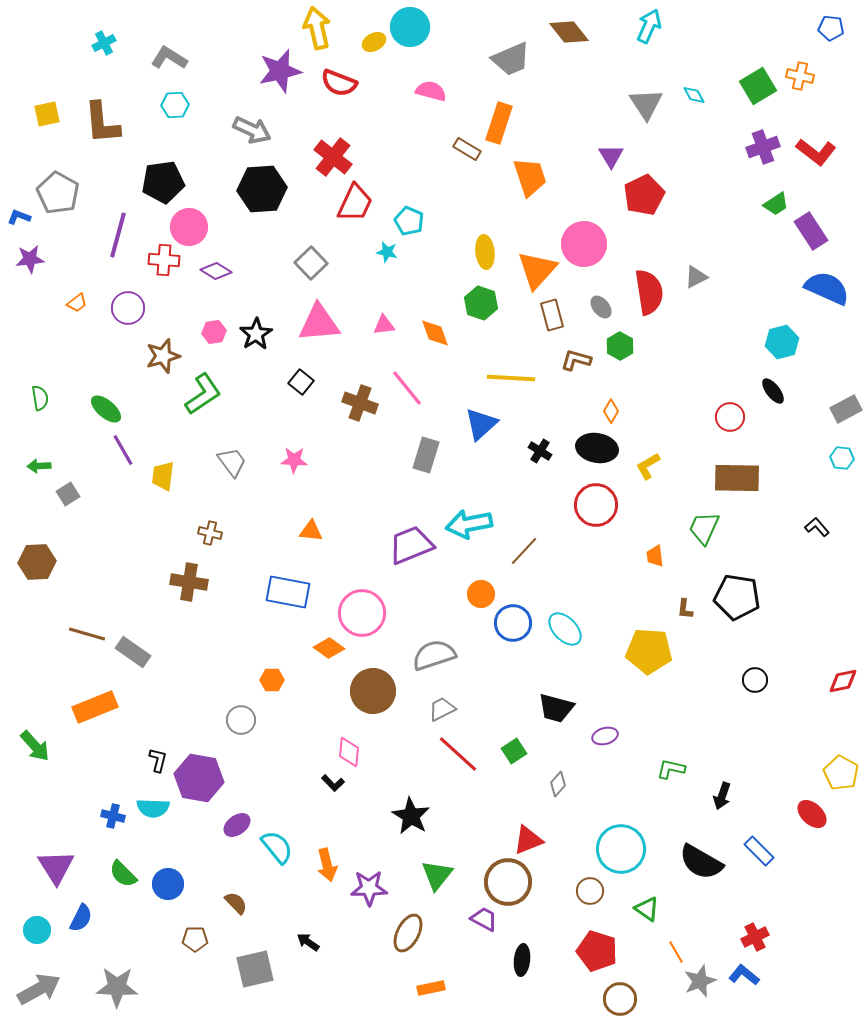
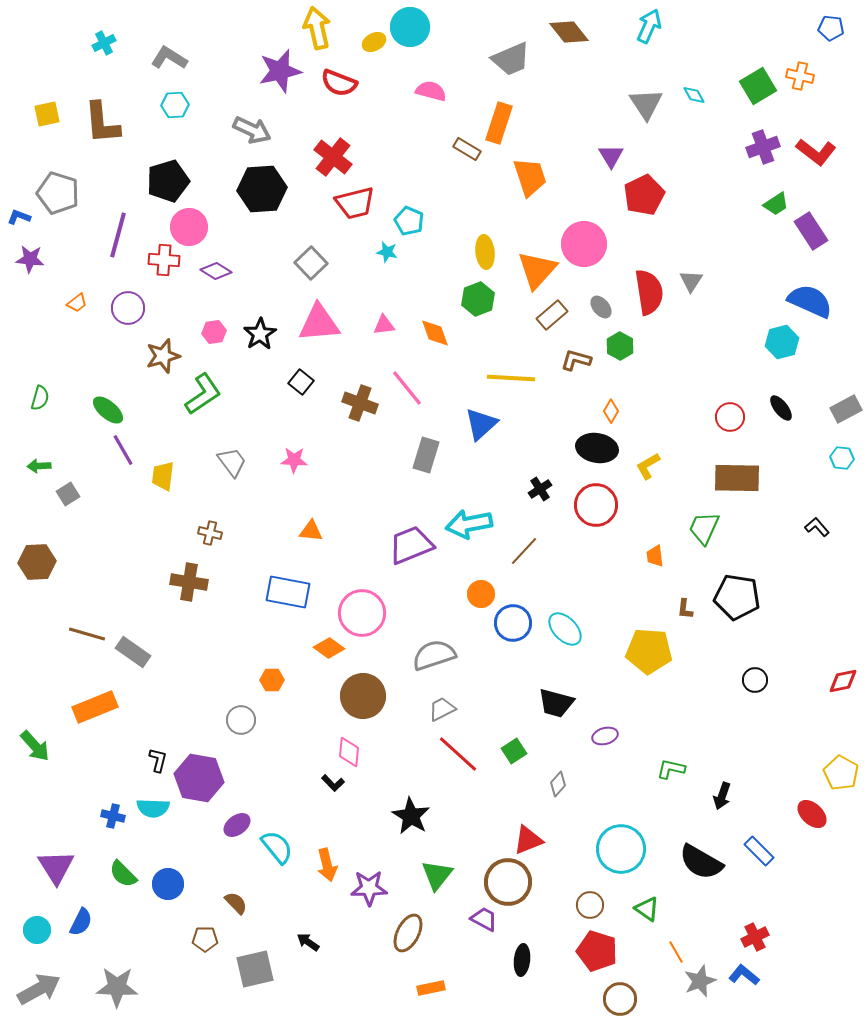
black pentagon at (163, 182): moved 5 px right, 1 px up; rotated 9 degrees counterclockwise
gray pentagon at (58, 193): rotated 12 degrees counterclockwise
red trapezoid at (355, 203): rotated 51 degrees clockwise
purple star at (30, 259): rotated 12 degrees clockwise
gray triangle at (696, 277): moved 5 px left, 4 px down; rotated 30 degrees counterclockwise
blue semicircle at (827, 288): moved 17 px left, 13 px down
green hexagon at (481, 303): moved 3 px left, 4 px up; rotated 20 degrees clockwise
brown rectangle at (552, 315): rotated 64 degrees clockwise
black star at (256, 334): moved 4 px right
black ellipse at (773, 391): moved 8 px right, 17 px down
green semicircle at (40, 398): rotated 25 degrees clockwise
green ellipse at (106, 409): moved 2 px right, 1 px down
black cross at (540, 451): moved 38 px down; rotated 25 degrees clockwise
brown circle at (373, 691): moved 10 px left, 5 px down
black trapezoid at (556, 708): moved 5 px up
brown circle at (590, 891): moved 14 px down
blue semicircle at (81, 918): moved 4 px down
brown pentagon at (195, 939): moved 10 px right
